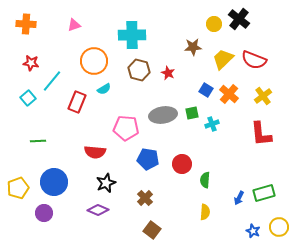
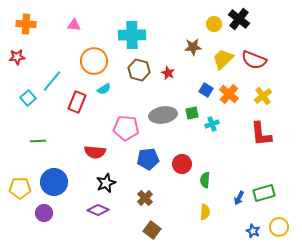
pink triangle at (74, 25): rotated 24 degrees clockwise
red star at (31, 63): moved 14 px left, 6 px up; rotated 14 degrees counterclockwise
blue pentagon at (148, 159): rotated 15 degrees counterclockwise
yellow pentagon at (18, 188): moved 2 px right; rotated 20 degrees clockwise
